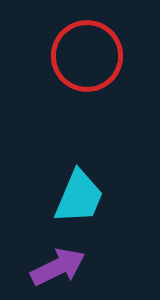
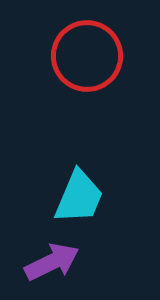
purple arrow: moved 6 px left, 5 px up
